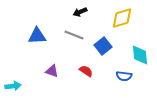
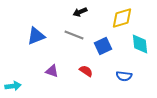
blue triangle: moved 1 px left; rotated 18 degrees counterclockwise
blue square: rotated 12 degrees clockwise
cyan diamond: moved 11 px up
